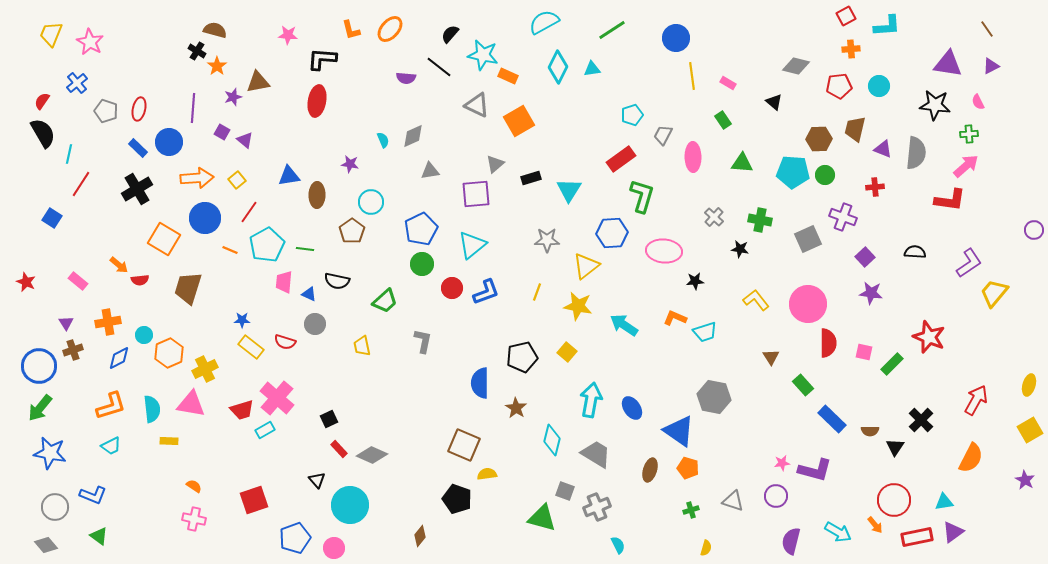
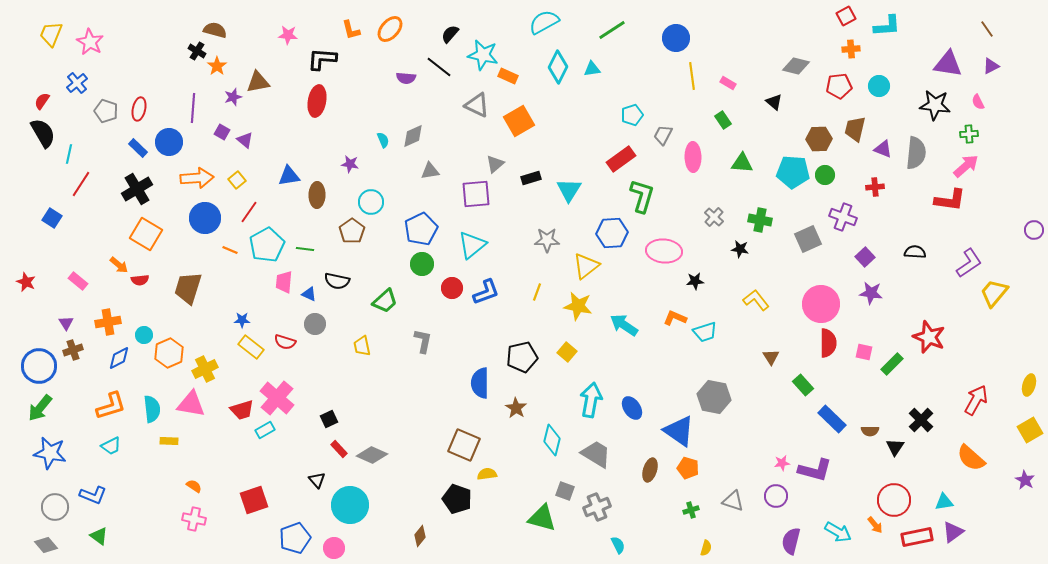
orange square at (164, 239): moved 18 px left, 5 px up
pink circle at (808, 304): moved 13 px right
orange semicircle at (971, 458): rotated 104 degrees clockwise
